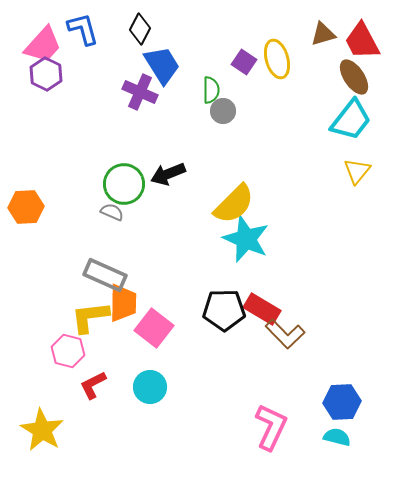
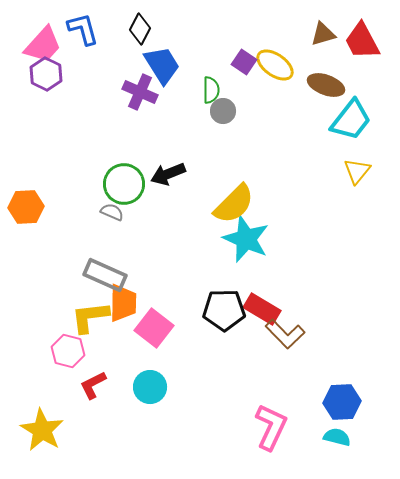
yellow ellipse: moved 2 px left, 6 px down; rotated 39 degrees counterclockwise
brown ellipse: moved 28 px left, 8 px down; rotated 36 degrees counterclockwise
